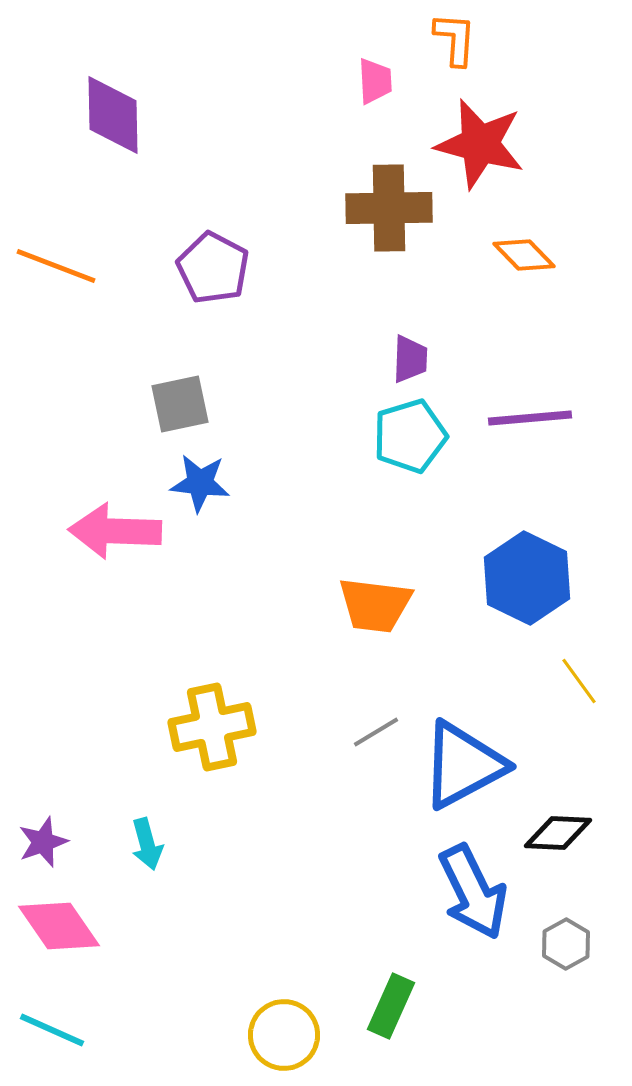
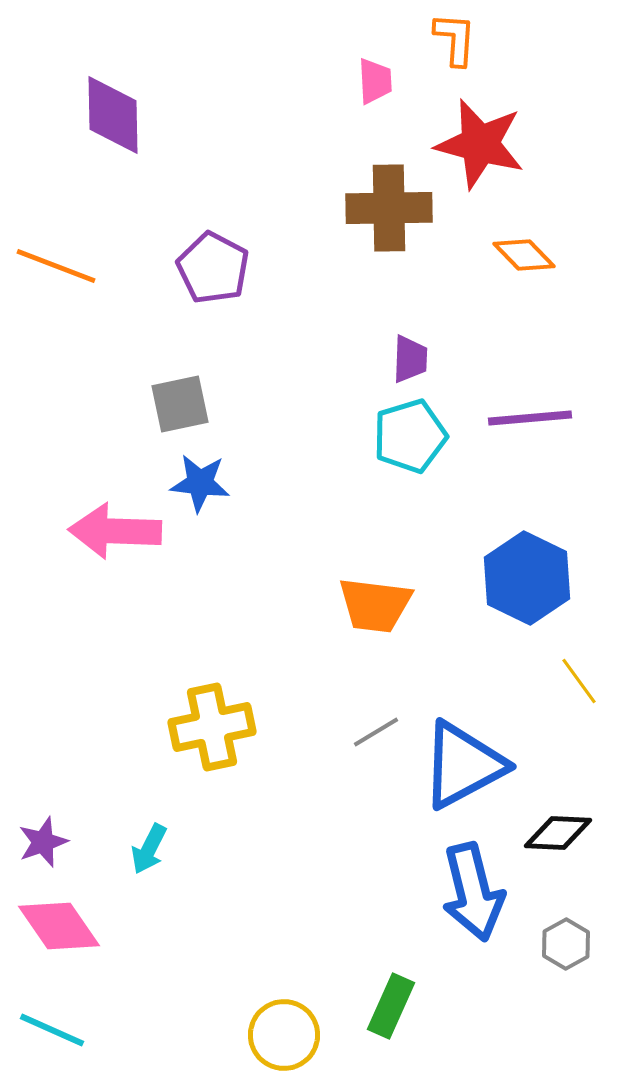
cyan arrow: moved 2 px right, 5 px down; rotated 42 degrees clockwise
blue arrow: rotated 12 degrees clockwise
